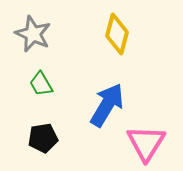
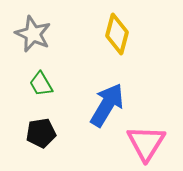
black pentagon: moved 2 px left, 5 px up
